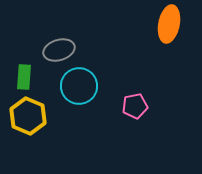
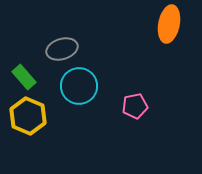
gray ellipse: moved 3 px right, 1 px up
green rectangle: rotated 45 degrees counterclockwise
